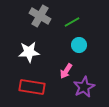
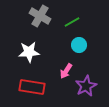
purple star: moved 2 px right, 1 px up
